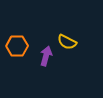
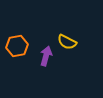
orange hexagon: rotated 10 degrees counterclockwise
